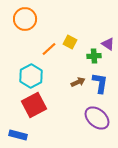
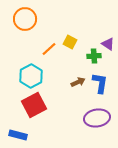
purple ellipse: rotated 50 degrees counterclockwise
